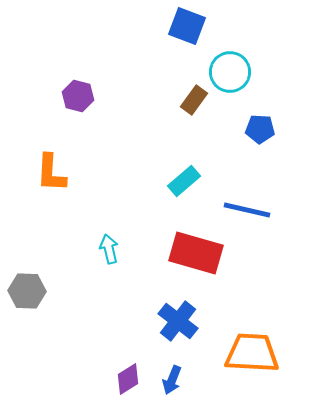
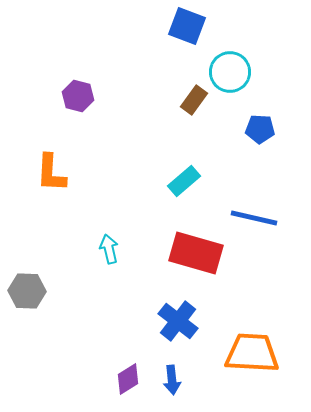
blue line: moved 7 px right, 8 px down
blue arrow: rotated 28 degrees counterclockwise
